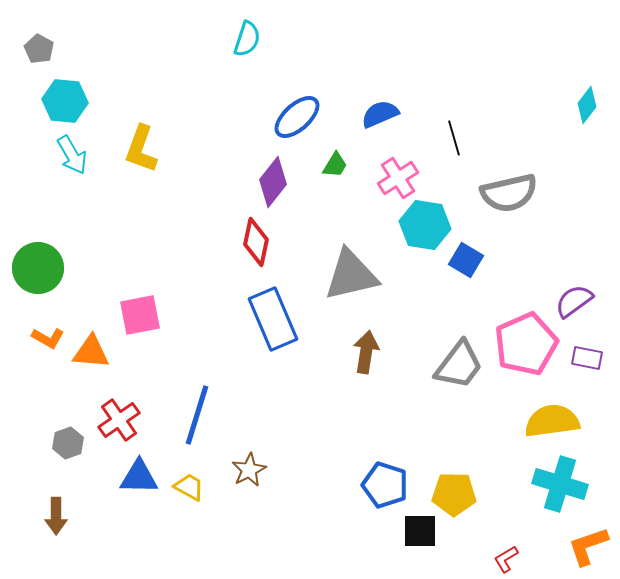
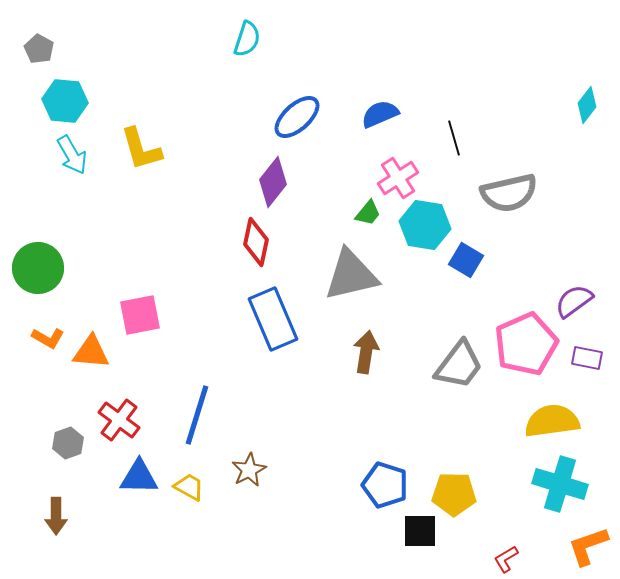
yellow L-shape at (141, 149): rotated 36 degrees counterclockwise
green trapezoid at (335, 165): moved 33 px right, 48 px down; rotated 8 degrees clockwise
red cross at (119, 420): rotated 18 degrees counterclockwise
